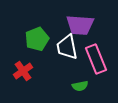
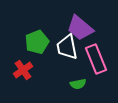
purple trapezoid: moved 3 px down; rotated 36 degrees clockwise
green pentagon: moved 3 px down
red cross: moved 1 px up
green semicircle: moved 2 px left, 2 px up
